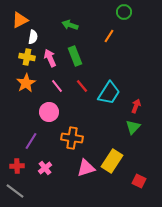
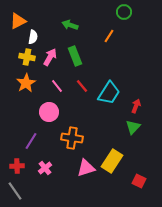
orange triangle: moved 2 px left, 1 px down
pink arrow: moved 1 px up; rotated 54 degrees clockwise
gray line: rotated 18 degrees clockwise
